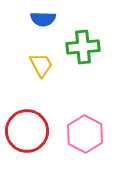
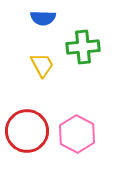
blue semicircle: moved 1 px up
yellow trapezoid: moved 1 px right
pink hexagon: moved 8 px left
